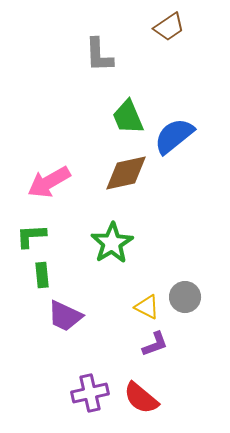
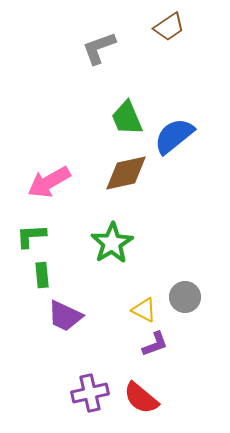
gray L-shape: moved 7 px up; rotated 72 degrees clockwise
green trapezoid: moved 1 px left, 1 px down
yellow triangle: moved 3 px left, 3 px down
